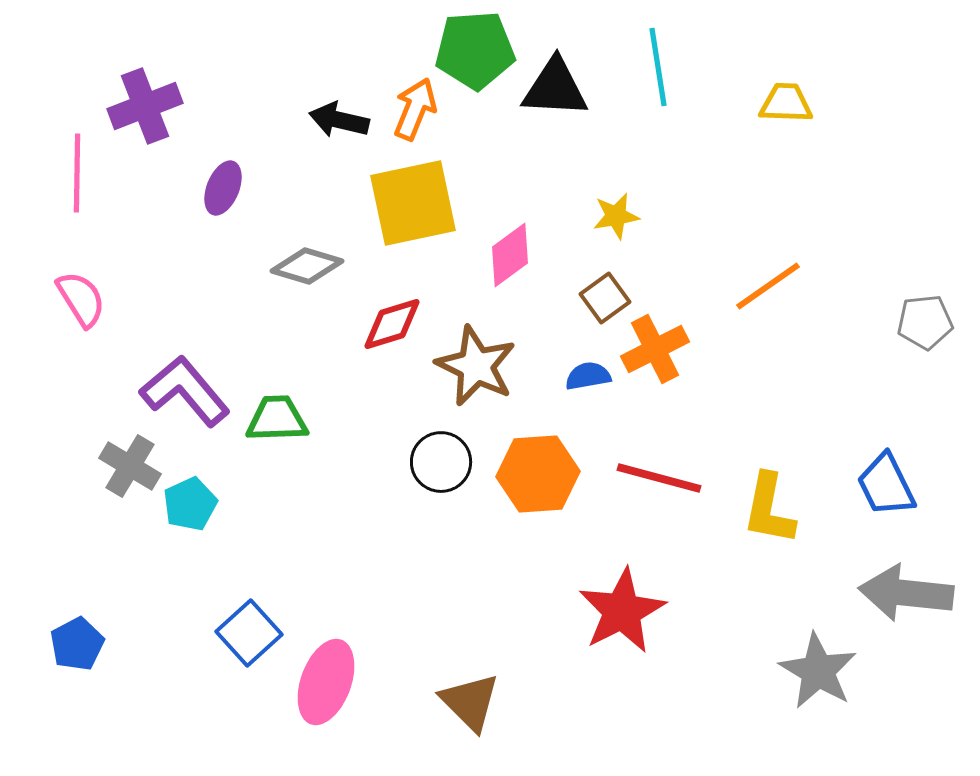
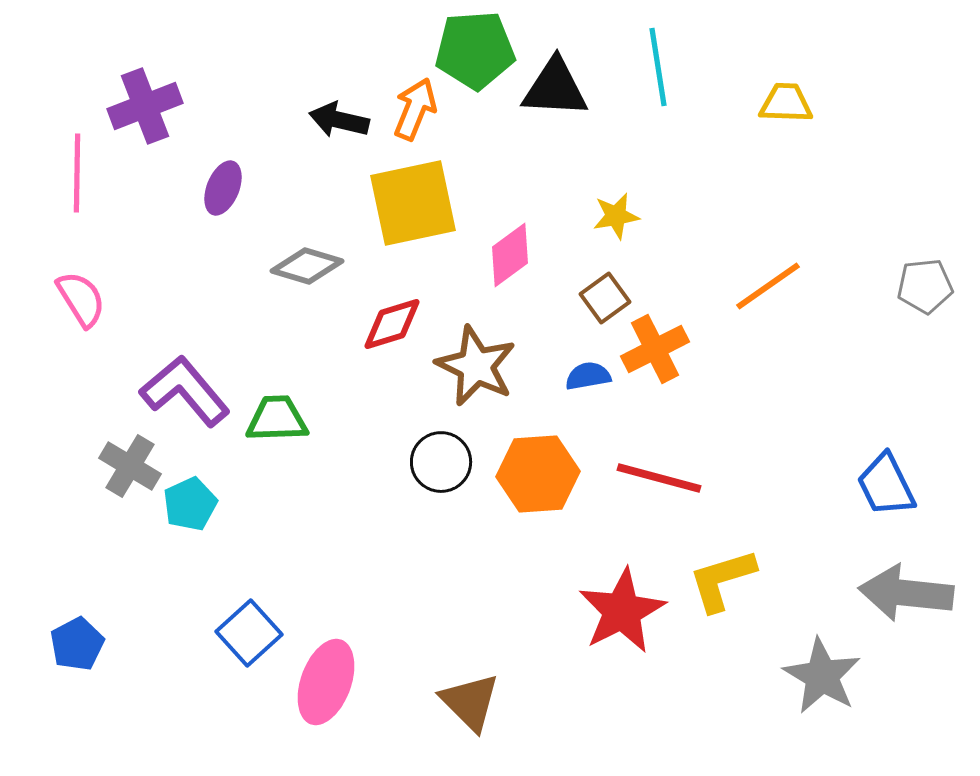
gray pentagon: moved 36 px up
yellow L-shape: moved 47 px left, 71 px down; rotated 62 degrees clockwise
gray star: moved 4 px right, 5 px down
